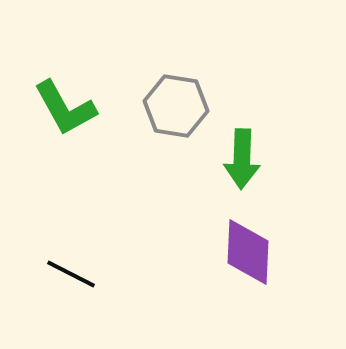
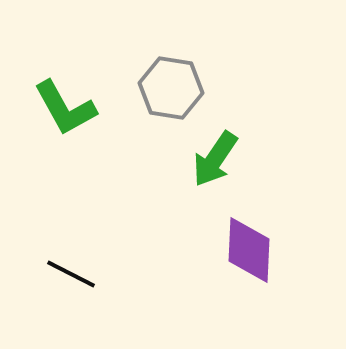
gray hexagon: moved 5 px left, 18 px up
green arrow: moved 27 px left; rotated 32 degrees clockwise
purple diamond: moved 1 px right, 2 px up
